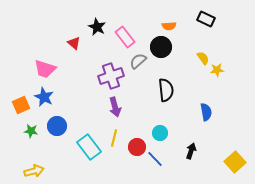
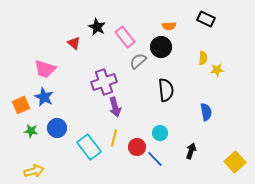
yellow semicircle: rotated 40 degrees clockwise
purple cross: moved 7 px left, 6 px down
blue circle: moved 2 px down
